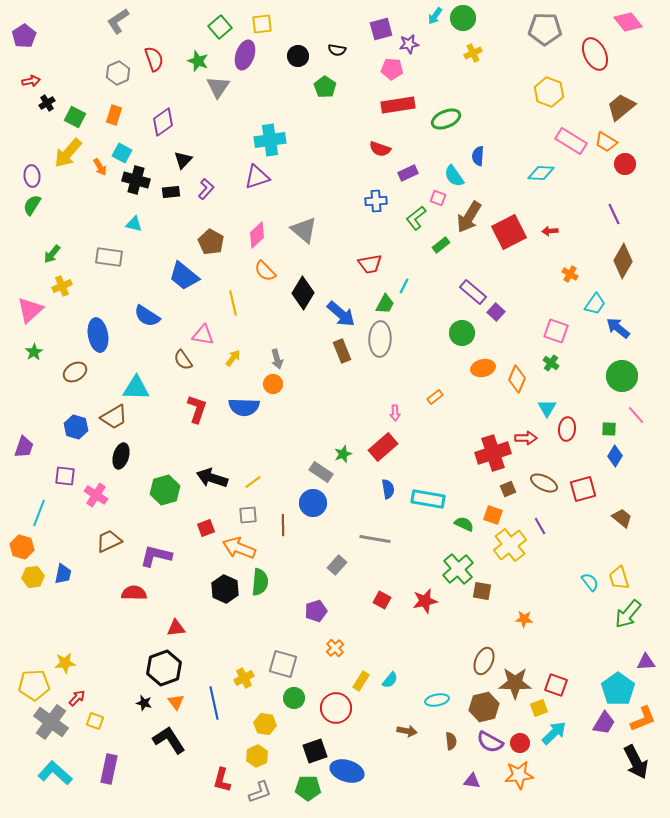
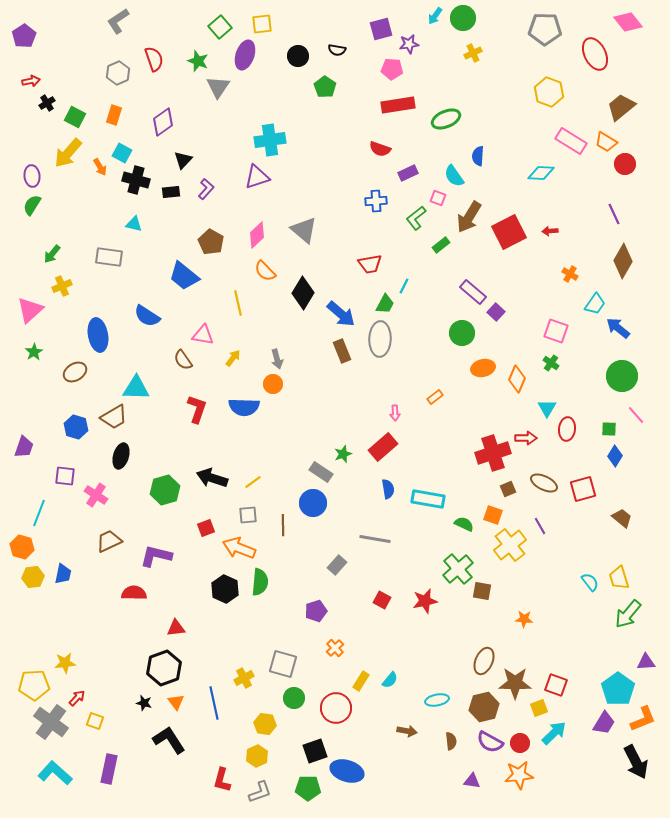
yellow line at (233, 303): moved 5 px right
